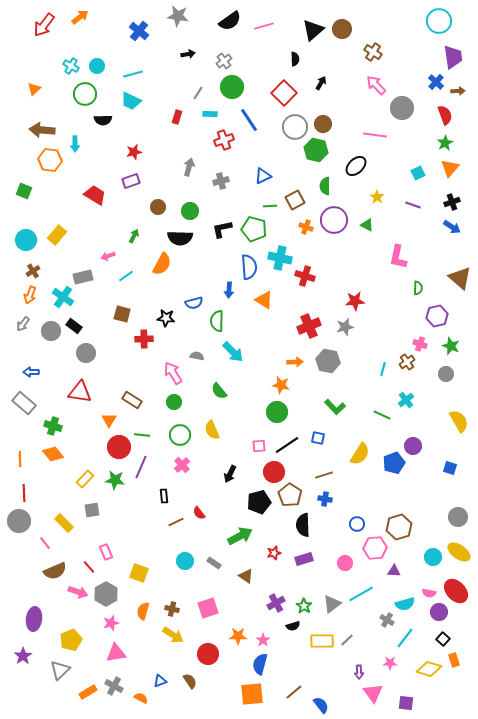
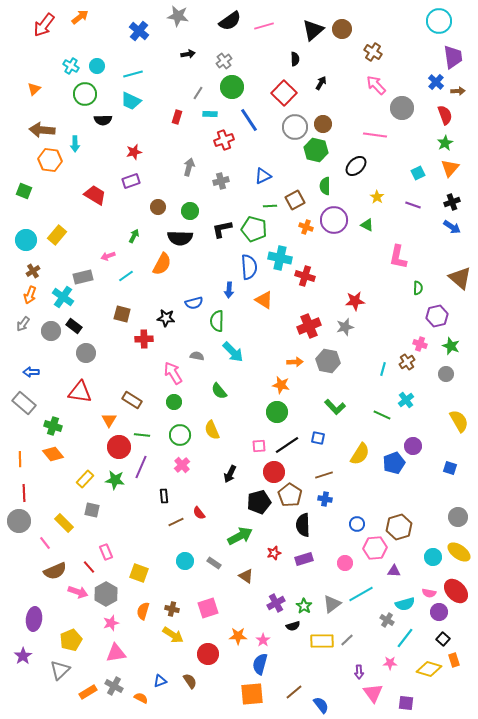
gray square at (92, 510): rotated 21 degrees clockwise
